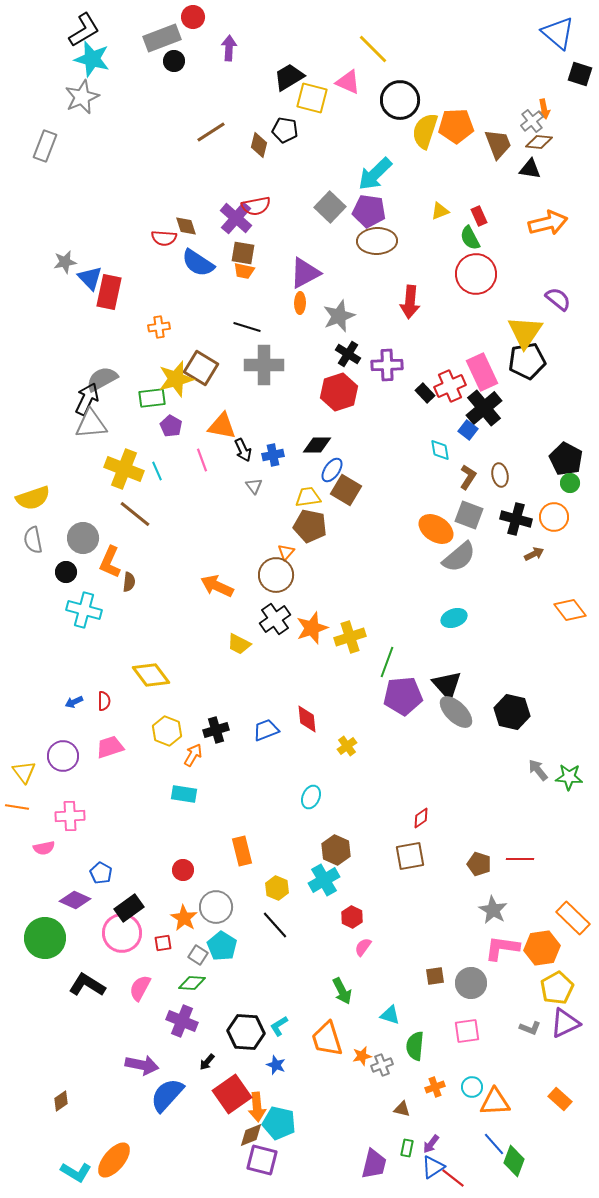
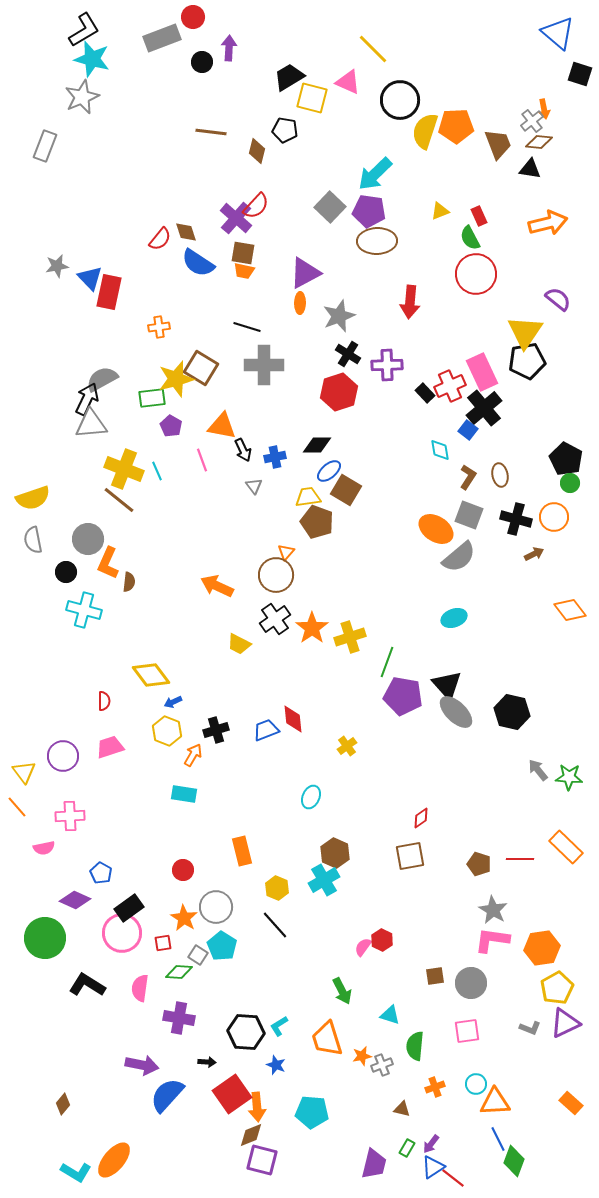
black circle at (174, 61): moved 28 px right, 1 px down
brown line at (211, 132): rotated 40 degrees clockwise
brown diamond at (259, 145): moved 2 px left, 6 px down
red semicircle at (256, 206): rotated 36 degrees counterclockwise
brown diamond at (186, 226): moved 6 px down
red semicircle at (164, 238): moved 4 px left, 1 px down; rotated 55 degrees counterclockwise
gray star at (65, 262): moved 8 px left, 4 px down
blue cross at (273, 455): moved 2 px right, 2 px down
blue ellipse at (332, 470): moved 3 px left, 1 px down; rotated 15 degrees clockwise
brown line at (135, 514): moved 16 px left, 14 px up
brown pentagon at (310, 526): moved 7 px right, 4 px up; rotated 8 degrees clockwise
gray circle at (83, 538): moved 5 px right, 1 px down
orange L-shape at (110, 562): moved 2 px left, 1 px down
orange star at (312, 628): rotated 16 degrees counterclockwise
purple pentagon at (403, 696): rotated 15 degrees clockwise
blue arrow at (74, 702): moved 99 px right
red diamond at (307, 719): moved 14 px left
orange line at (17, 807): rotated 40 degrees clockwise
brown hexagon at (336, 850): moved 1 px left, 3 px down
red hexagon at (352, 917): moved 30 px right, 23 px down
orange rectangle at (573, 918): moved 7 px left, 71 px up
pink L-shape at (502, 948): moved 10 px left, 8 px up
green diamond at (192, 983): moved 13 px left, 11 px up
pink semicircle at (140, 988): rotated 20 degrees counterclockwise
purple cross at (182, 1021): moved 3 px left, 3 px up; rotated 12 degrees counterclockwise
black arrow at (207, 1062): rotated 126 degrees counterclockwise
cyan circle at (472, 1087): moved 4 px right, 3 px up
orange rectangle at (560, 1099): moved 11 px right, 4 px down
brown diamond at (61, 1101): moved 2 px right, 3 px down; rotated 15 degrees counterclockwise
cyan pentagon at (279, 1123): moved 33 px right, 11 px up; rotated 8 degrees counterclockwise
blue line at (494, 1144): moved 4 px right, 5 px up; rotated 15 degrees clockwise
green rectangle at (407, 1148): rotated 18 degrees clockwise
